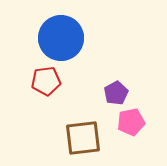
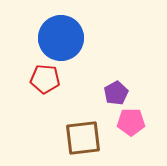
red pentagon: moved 1 px left, 2 px up; rotated 12 degrees clockwise
pink pentagon: rotated 12 degrees clockwise
